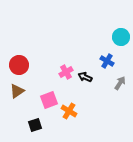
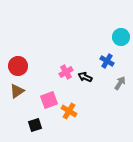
red circle: moved 1 px left, 1 px down
